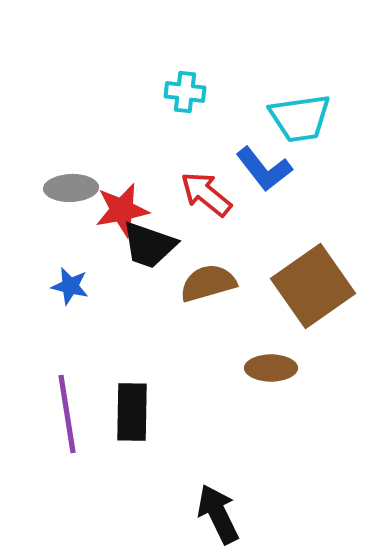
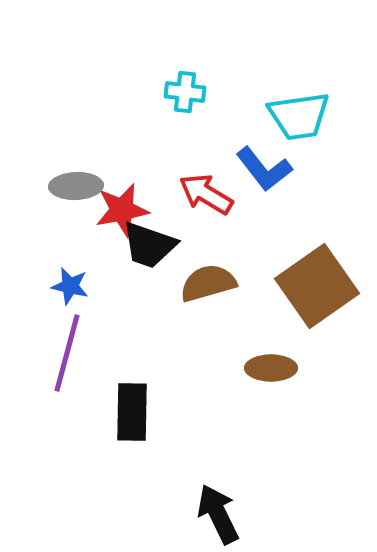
cyan trapezoid: moved 1 px left, 2 px up
gray ellipse: moved 5 px right, 2 px up
red arrow: rotated 8 degrees counterclockwise
brown square: moved 4 px right
purple line: moved 61 px up; rotated 24 degrees clockwise
